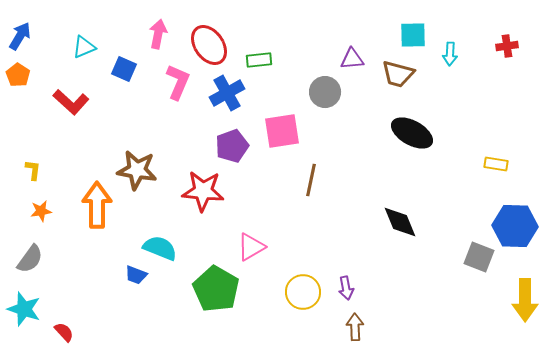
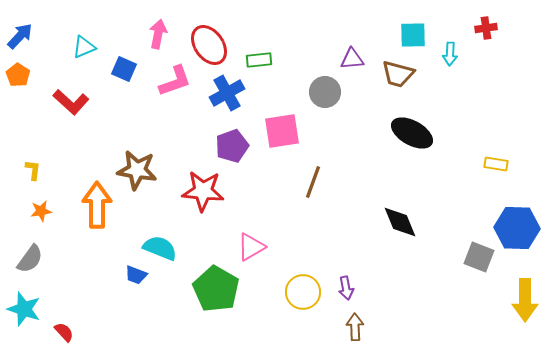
blue arrow: rotated 12 degrees clockwise
red cross: moved 21 px left, 18 px up
pink L-shape: moved 3 px left, 1 px up; rotated 48 degrees clockwise
brown line: moved 2 px right, 2 px down; rotated 8 degrees clockwise
blue hexagon: moved 2 px right, 2 px down
